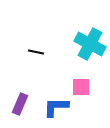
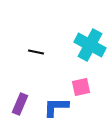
cyan cross: moved 1 px down
pink square: rotated 12 degrees counterclockwise
